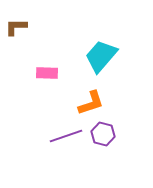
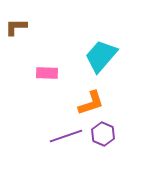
purple hexagon: rotated 10 degrees clockwise
